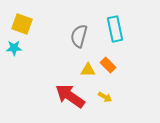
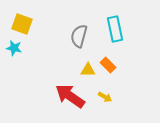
cyan star: rotated 14 degrees clockwise
